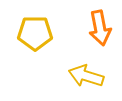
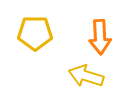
orange arrow: moved 9 px down; rotated 8 degrees clockwise
